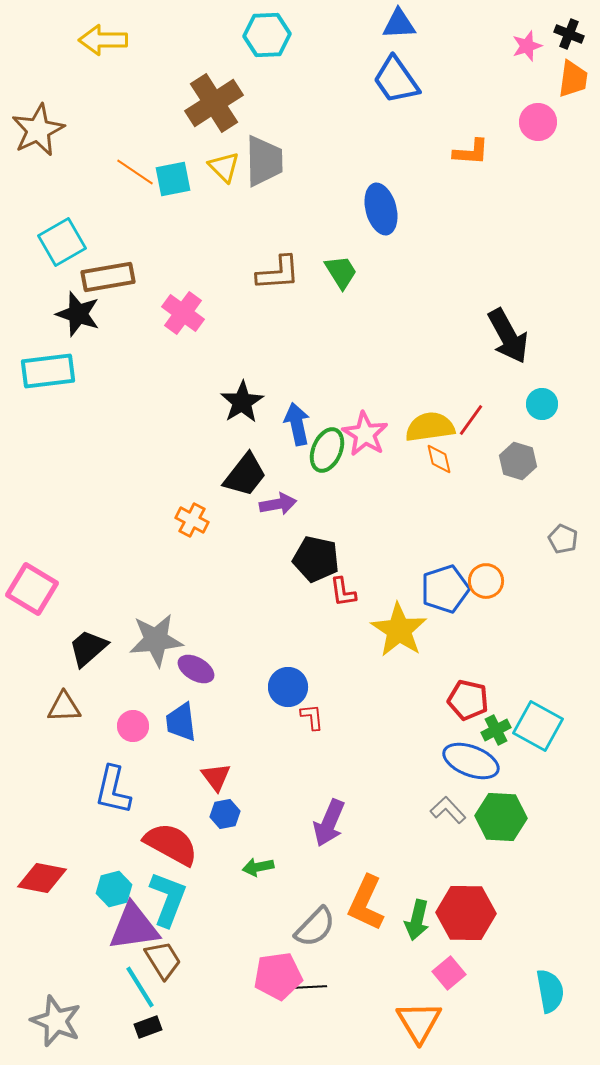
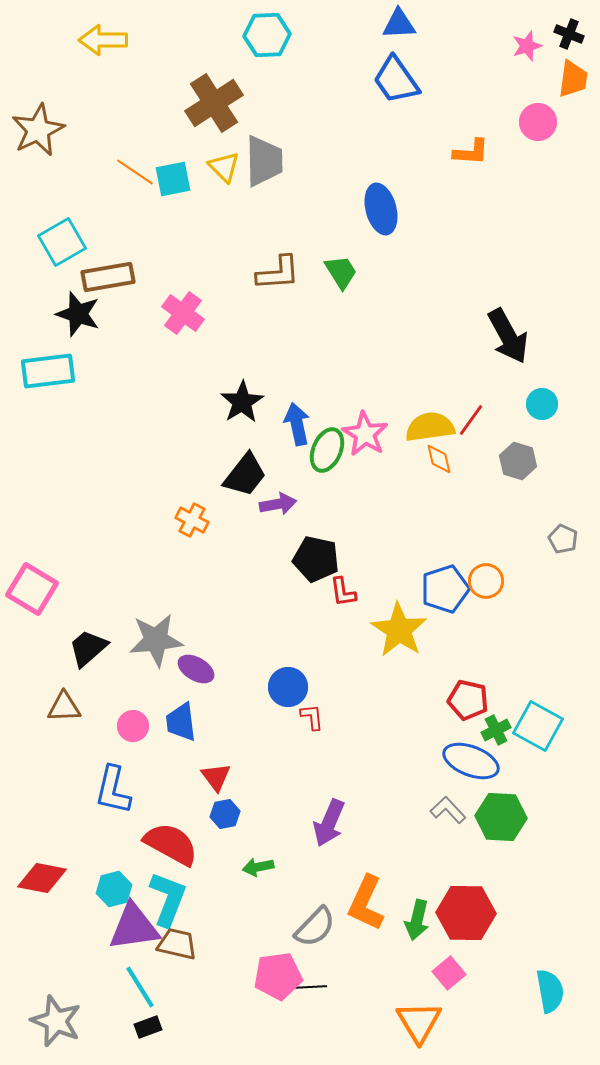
brown trapezoid at (163, 960): moved 14 px right, 16 px up; rotated 45 degrees counterclockwise
